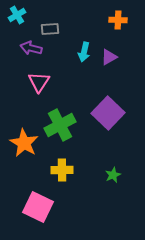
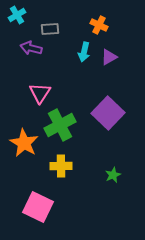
orange cross: moved 19 px left, 5 px down; rotated 24 degrees clockwise
pink triangle: moved 1 px right, 11 px down
yellow cross: moved 1 px left, 4 px up
